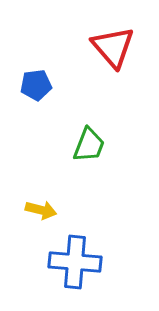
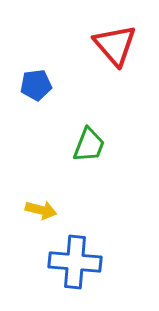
red triangle: moved 2 px right, 2 px up
